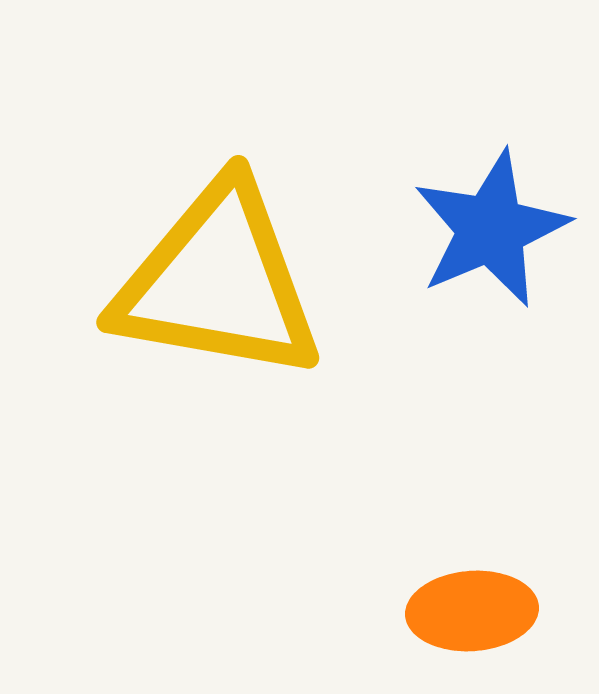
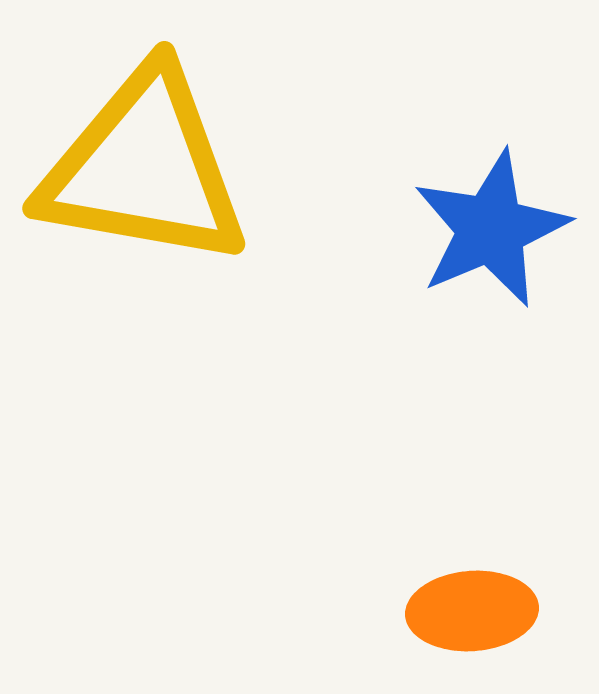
yellow triangle: moved 74 px left, 114 px up
